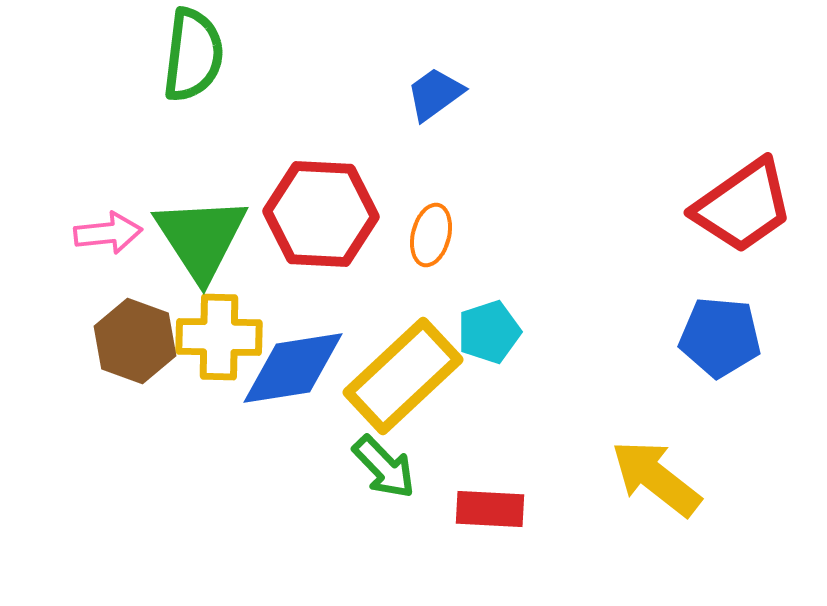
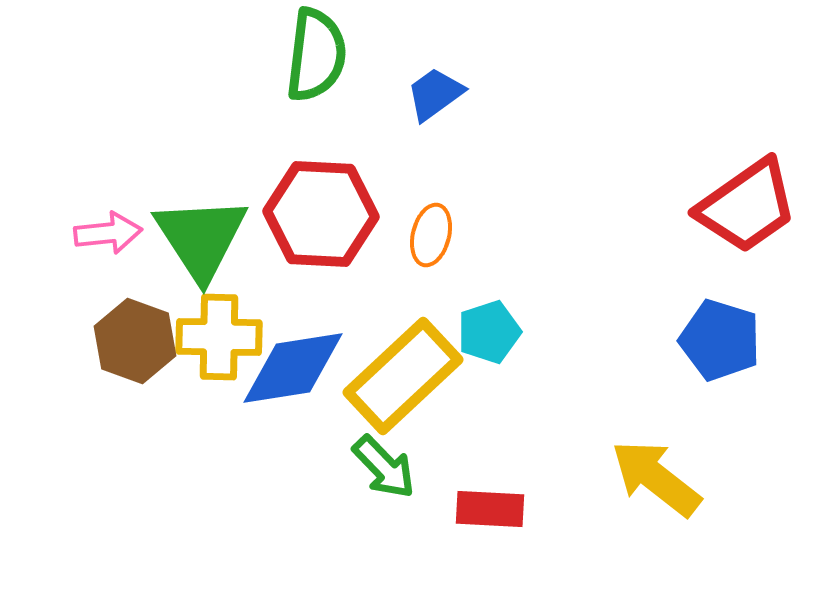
green semicircle: moved 123 px right
red trapezoid: moved 4 px right
blue pentagon: moved 3 px down; rotated 12 degrees clockwise
